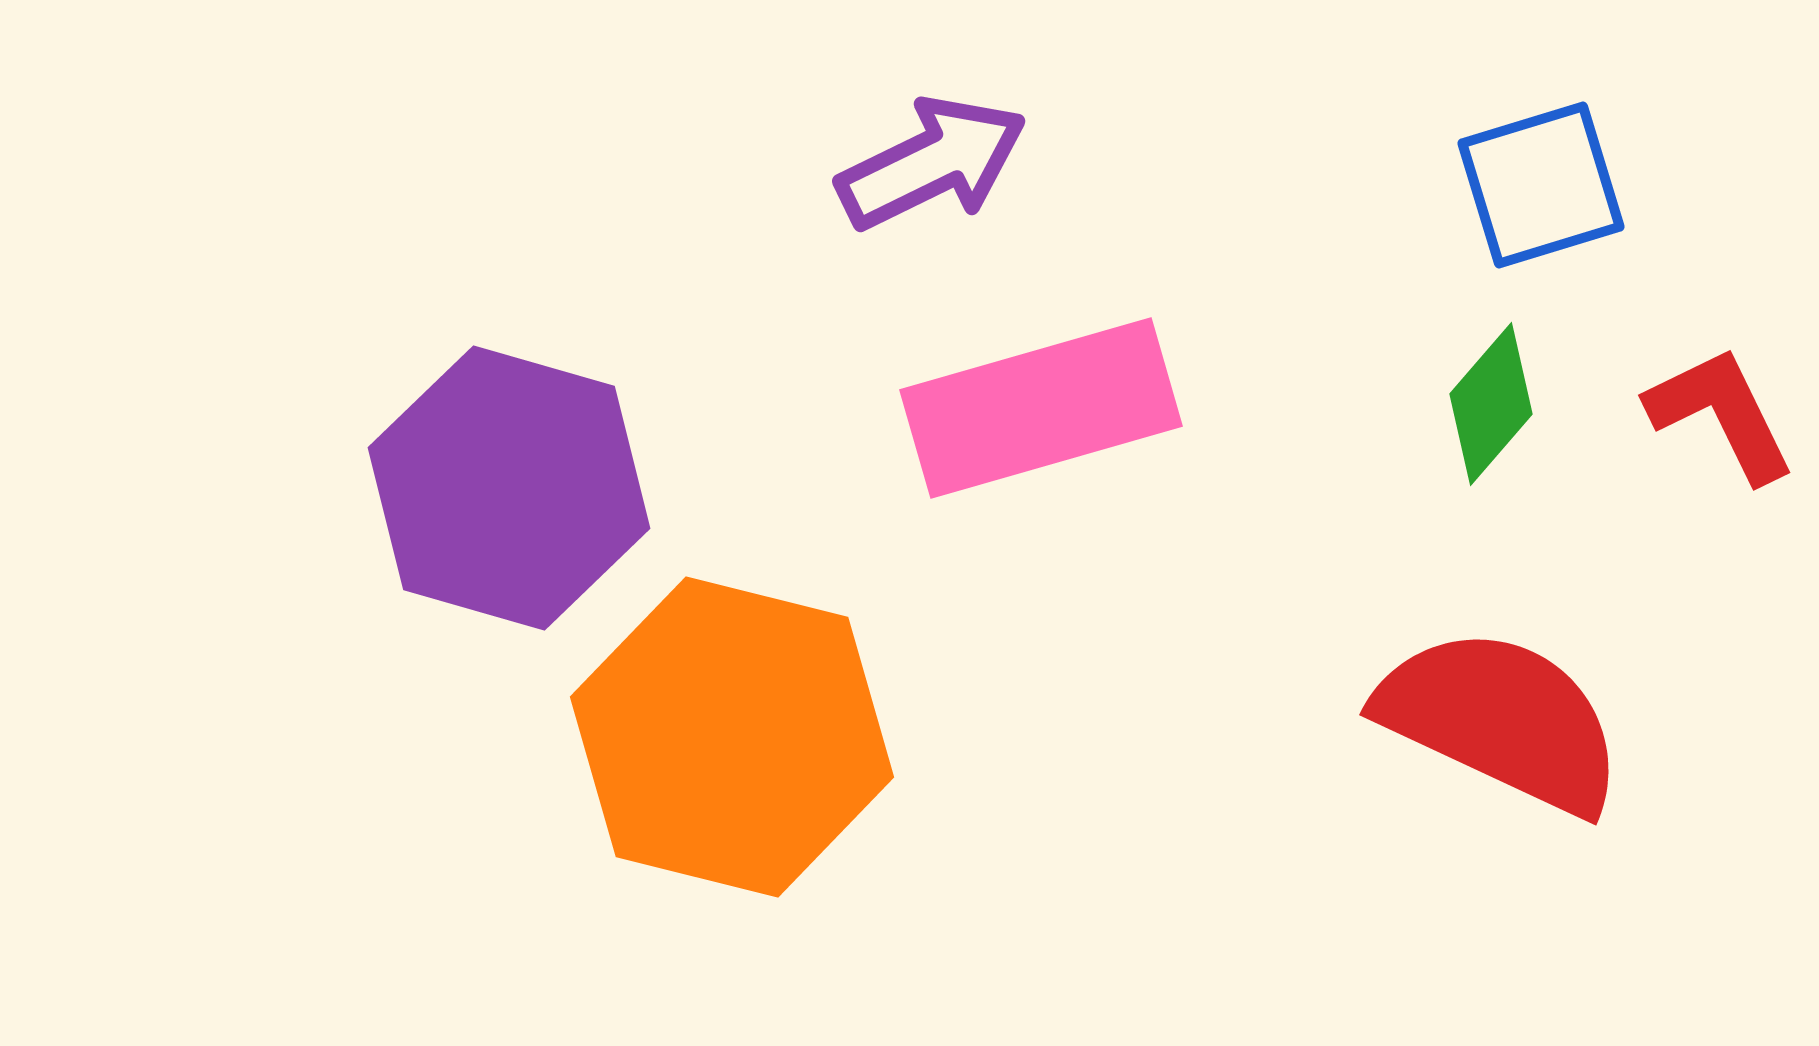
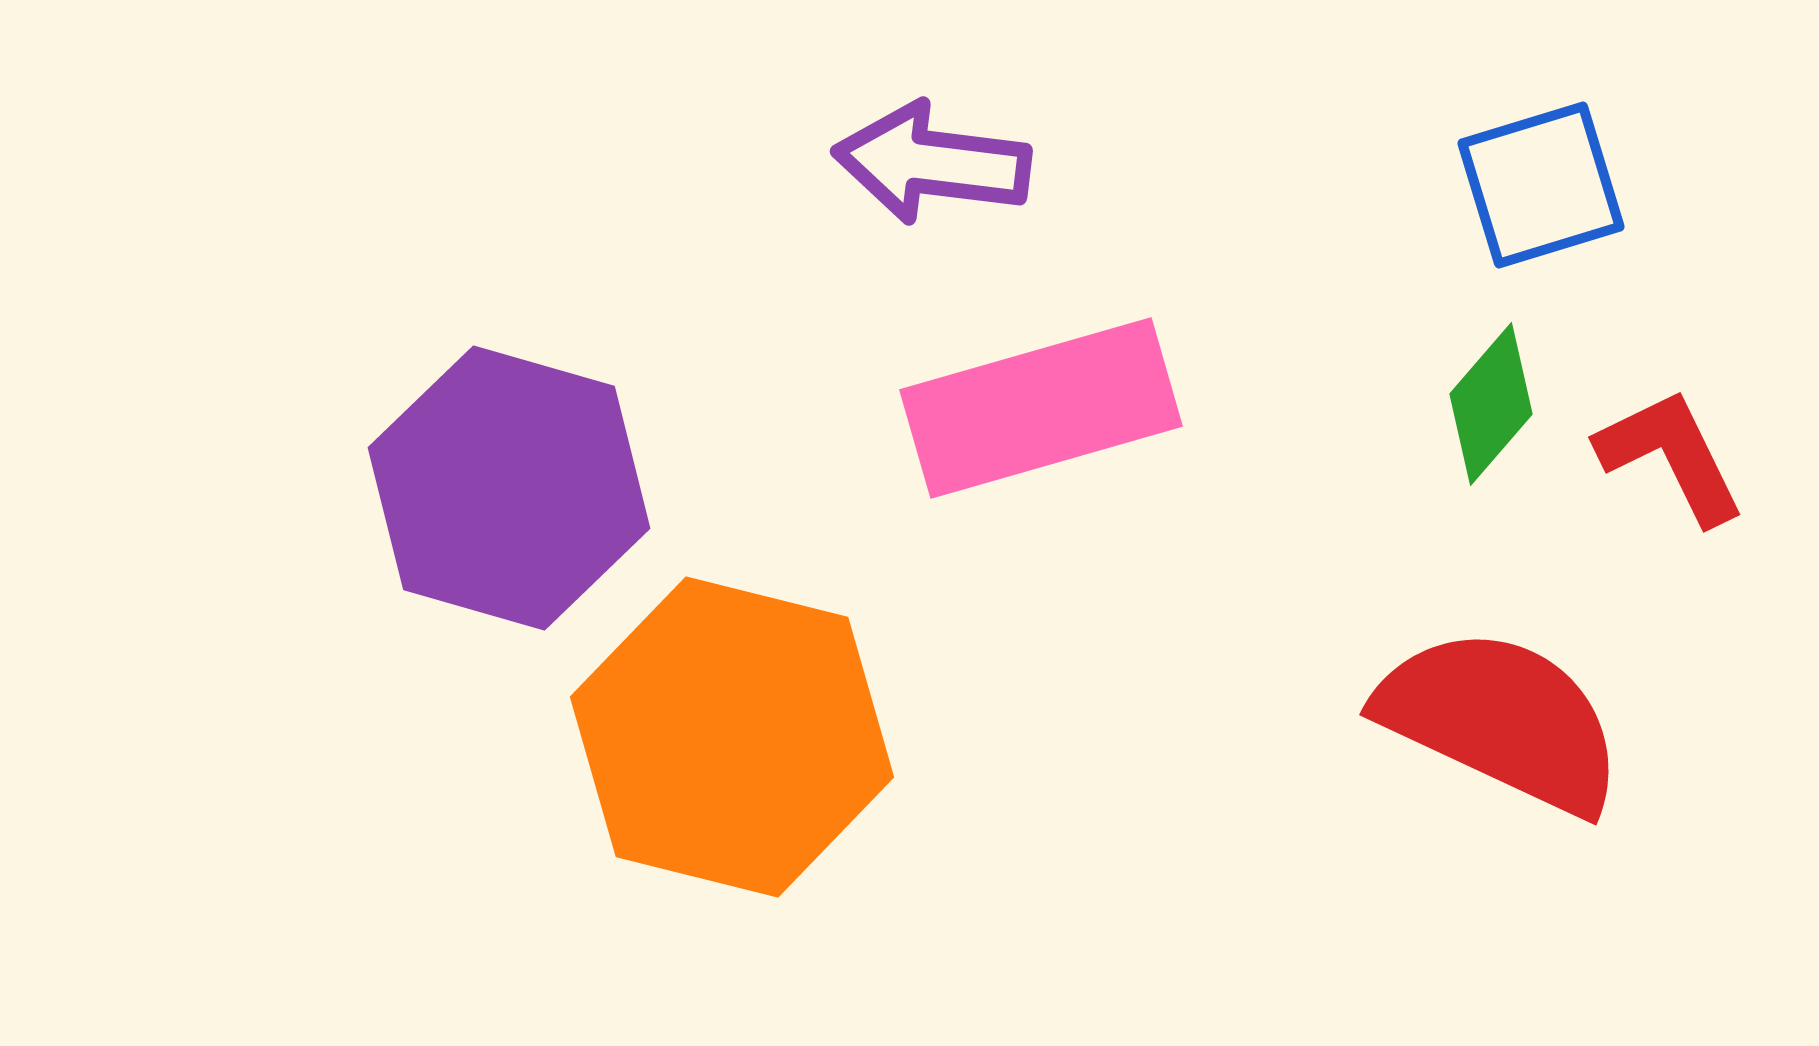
purple arrow: rotated 147 degrees counterclockwise
red L-shape: moved 50 px left, 42 px down
